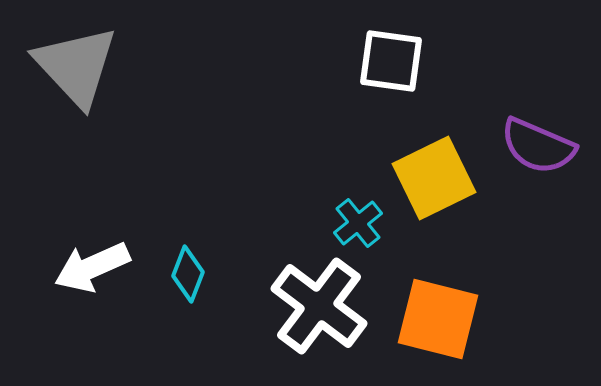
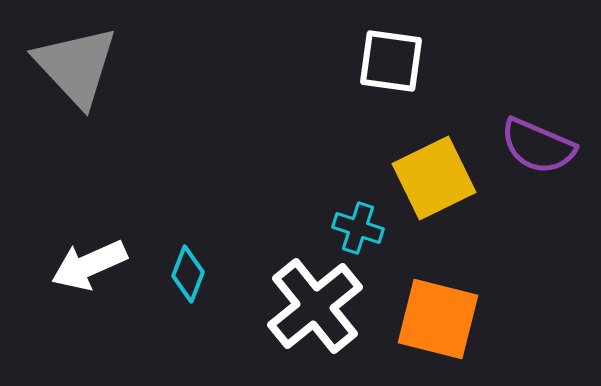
cyan cross: moved 5 px down; rotated 33 degrees counterclockwise
white arrow: moved 3 px left, 2 px up
white cross: moved 4 px left; rotated 14 degrees clockwise
